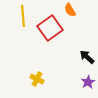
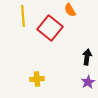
red square: rotated 15 degrees counterclockwise
black arrow: rotated 56 degrees clockwise
yellow cross: rotated 32 degrees counterclockwise
